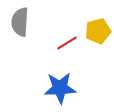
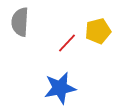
red line: rotated 15 degrees counterclockwise
blue star: rotated 8 degrees counterclockwise
